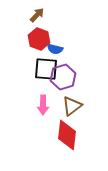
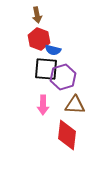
brown arrow: rotated 126 degrees clockwise
blue semicircle: moved 2 px left, 1 px down
brown triangle: moved 3 px right, 1 px up; rotated 40 degrees clockwise
